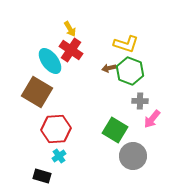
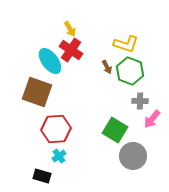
brown arrow: moved 2 px left, 1 px up; rotated 104 degrees counterclockwise
brown square: rotated 12 degrees counterclockwise
